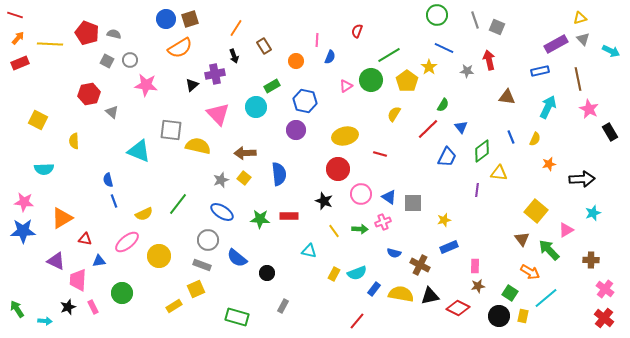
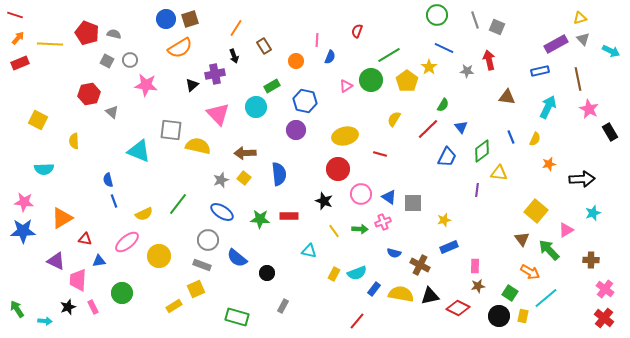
yellow semicircle at (394, 114): moved 5 px down
